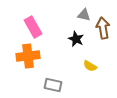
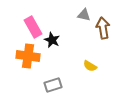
black star: moved 24 px left, 1 px down
orange cross: rotated 15 degrees clockwise
gray rectangle: rotated 30 degrees counterclockwise
